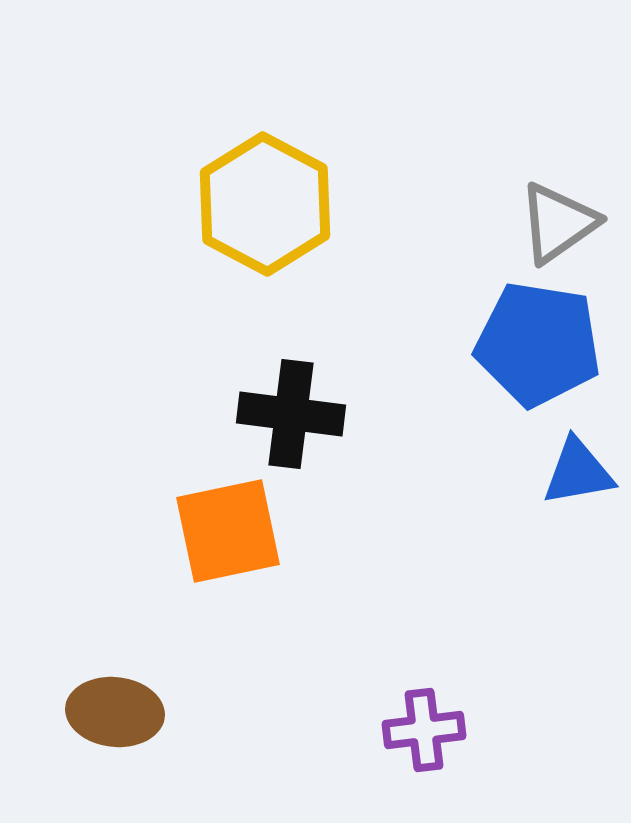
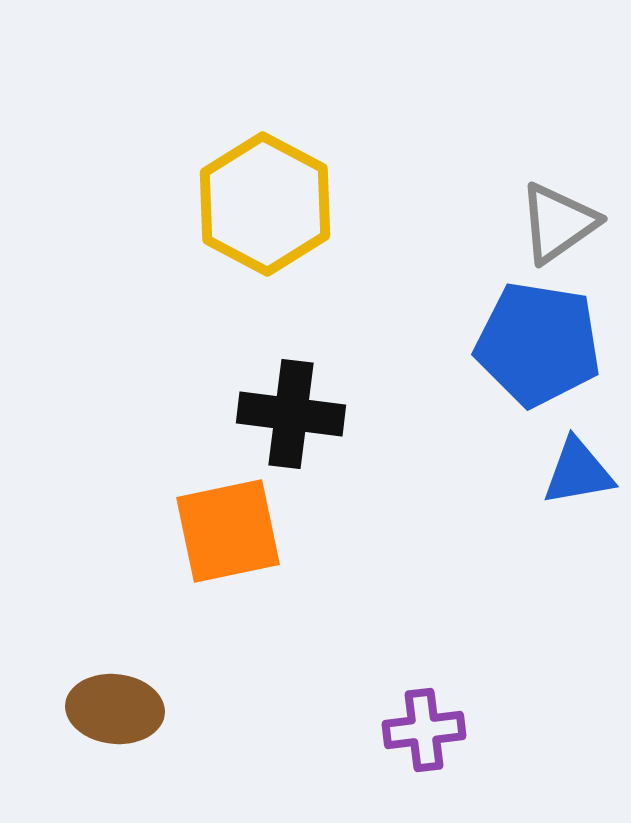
brown ellipse: moved 3 px up
